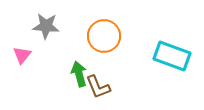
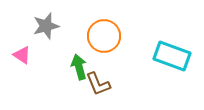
gray star: rotated 20 degrees counterclockwise
pink triangle: rotated 36 degrees counterclockwise
green arrow: moved 7 px up
brown L-shape: moved 3 px up
